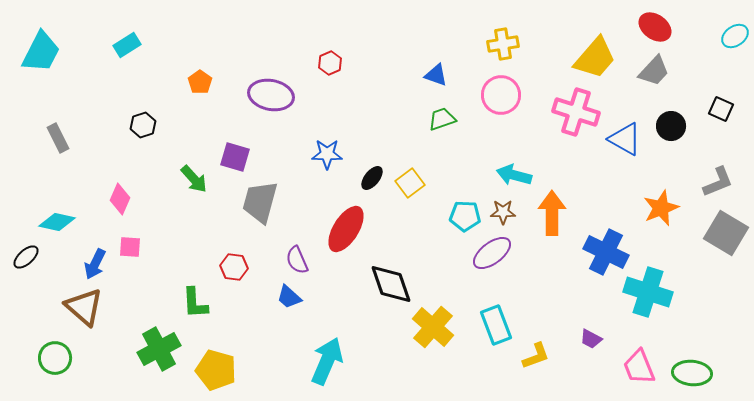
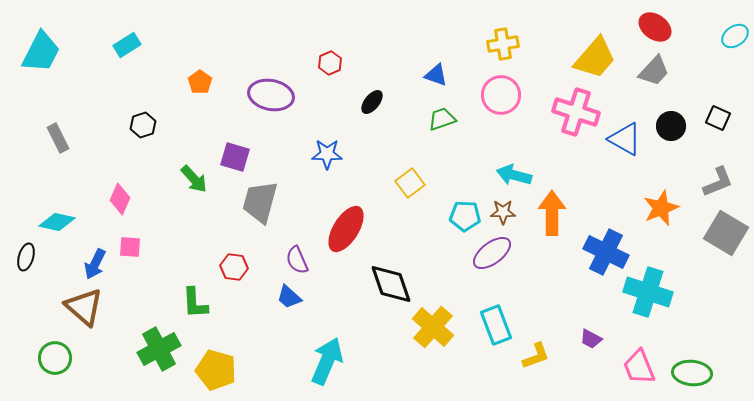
black square at (721, 109): moved 3 px left, 9 px down
black ellipse at (372, 178): moved 76 px up
black ellipse at (26, 257): rotated 32 degrees counterclockwise
